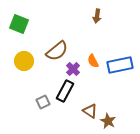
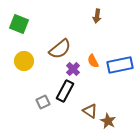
brown semicircle: moved 3 px right, 2 px up
